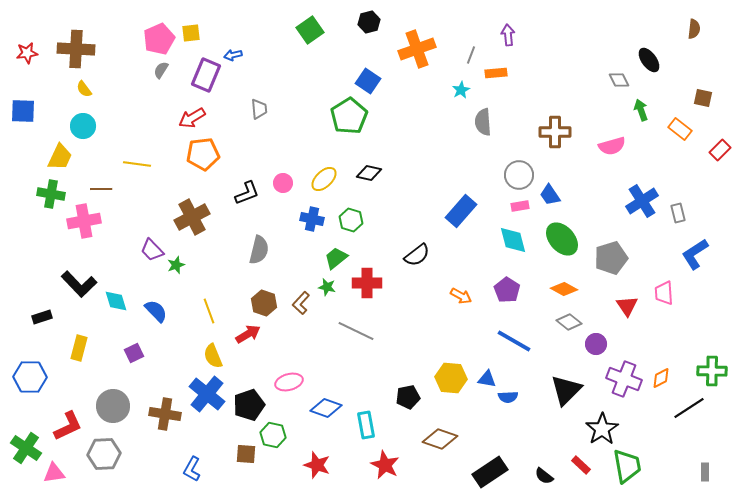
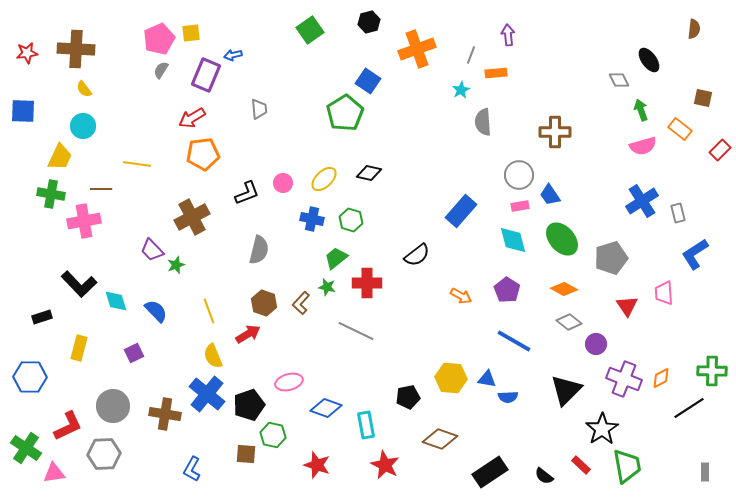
green pentagon at (349, 116): moved 4 px left, 3 px up
pink semicircle at (612, 146): moved 31 px right
